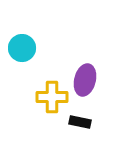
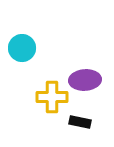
purple ellipse: rotated 72 degrees clockwise
